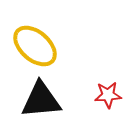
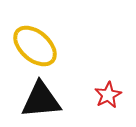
red star: rotated 24 degrees counterclockwise
